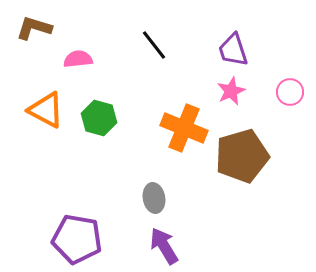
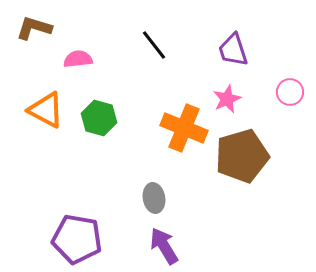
pink star: moved 4 px left, 8 px down
